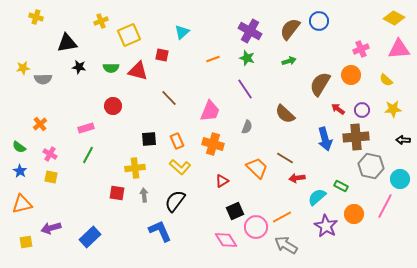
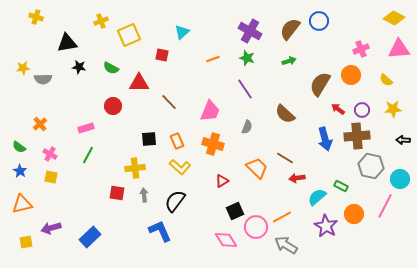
green semicircle at (111, 68): rotated 28 degrees clockwise
red triangle at (138, 71): moved 1 px right, 12 px down; rotated 15 degrees counterclockwise
brown line at (169, 98): moved 4 px down
brown cross at (356, 137): moved 1 px right, 1 px up
